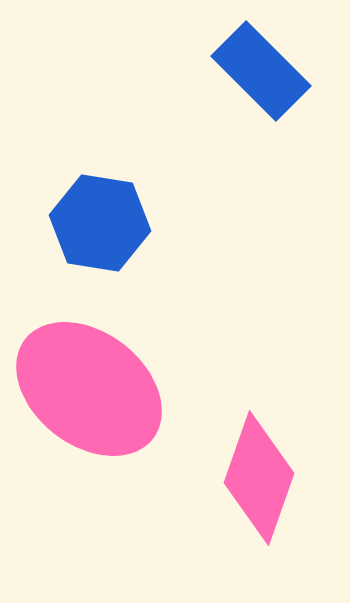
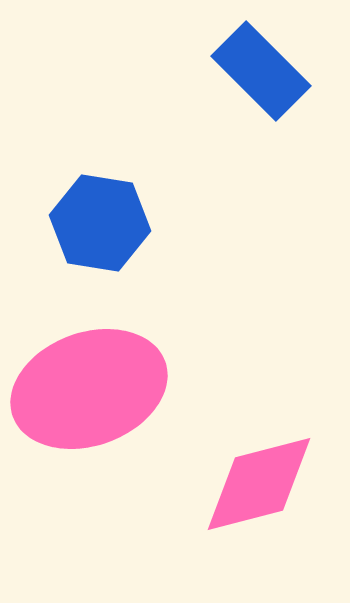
pink ellipse: rotated 58 degrees counterclockwise
pink diamond: moved 6 px down; rotated 56 degrees clockwise
